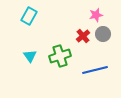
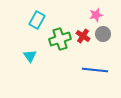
cyan rectangle: moved 8 px right, 4 px down
red cross: rotated 16 degrees counterclockwise
green cross: moved 17 px up
blue line: rotated 20 degrees clockwise
